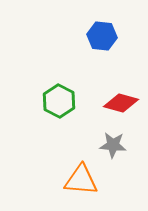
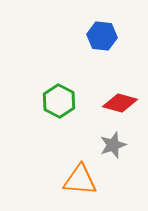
red diamond: moved 1 px left
gray star: rotated 24 degrees counterclockwise
orange triangle: moved 1 px left
